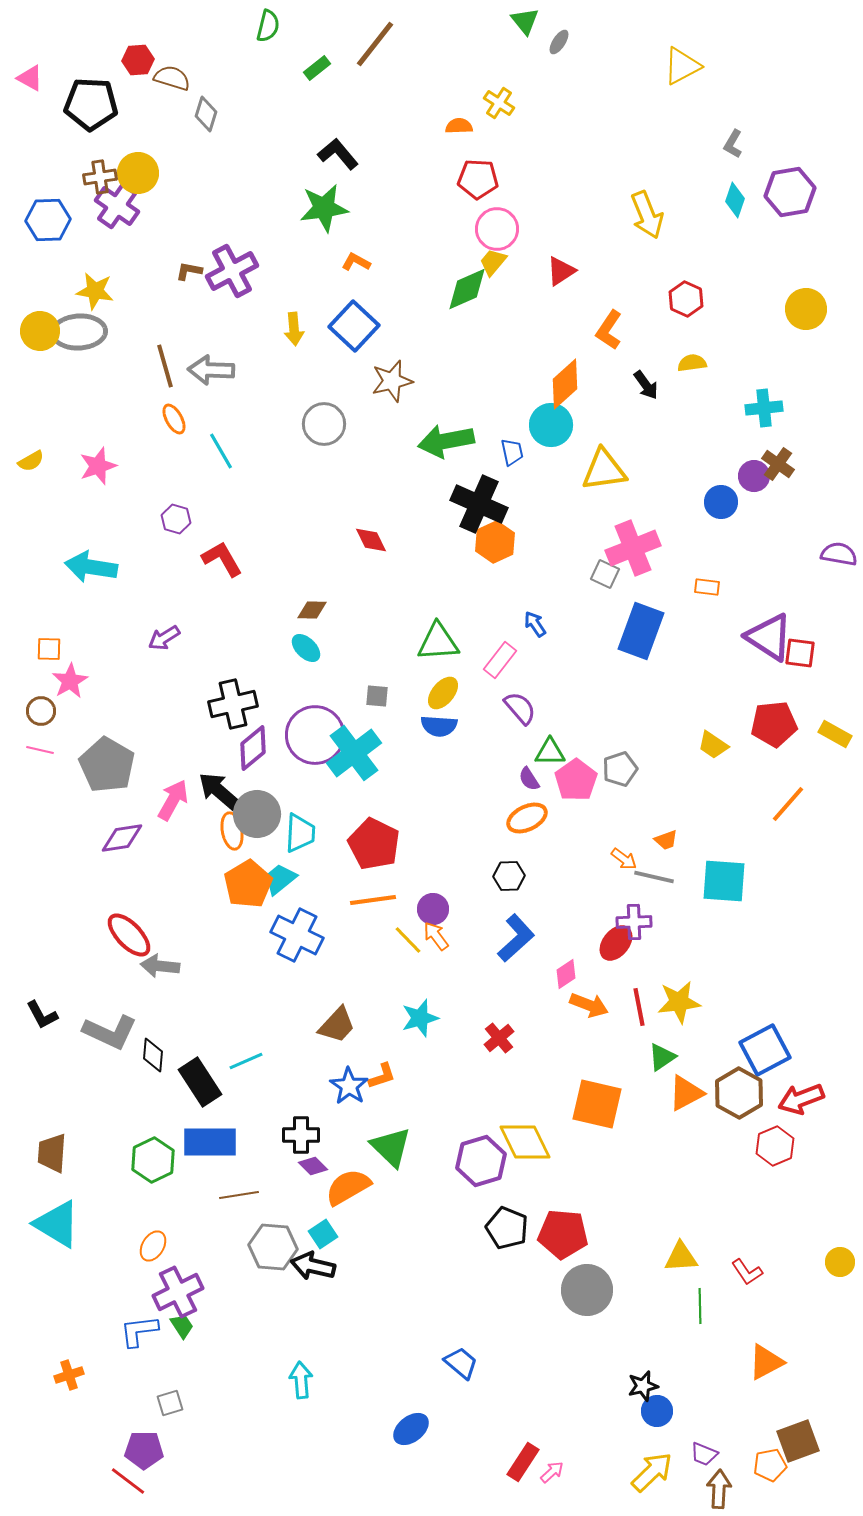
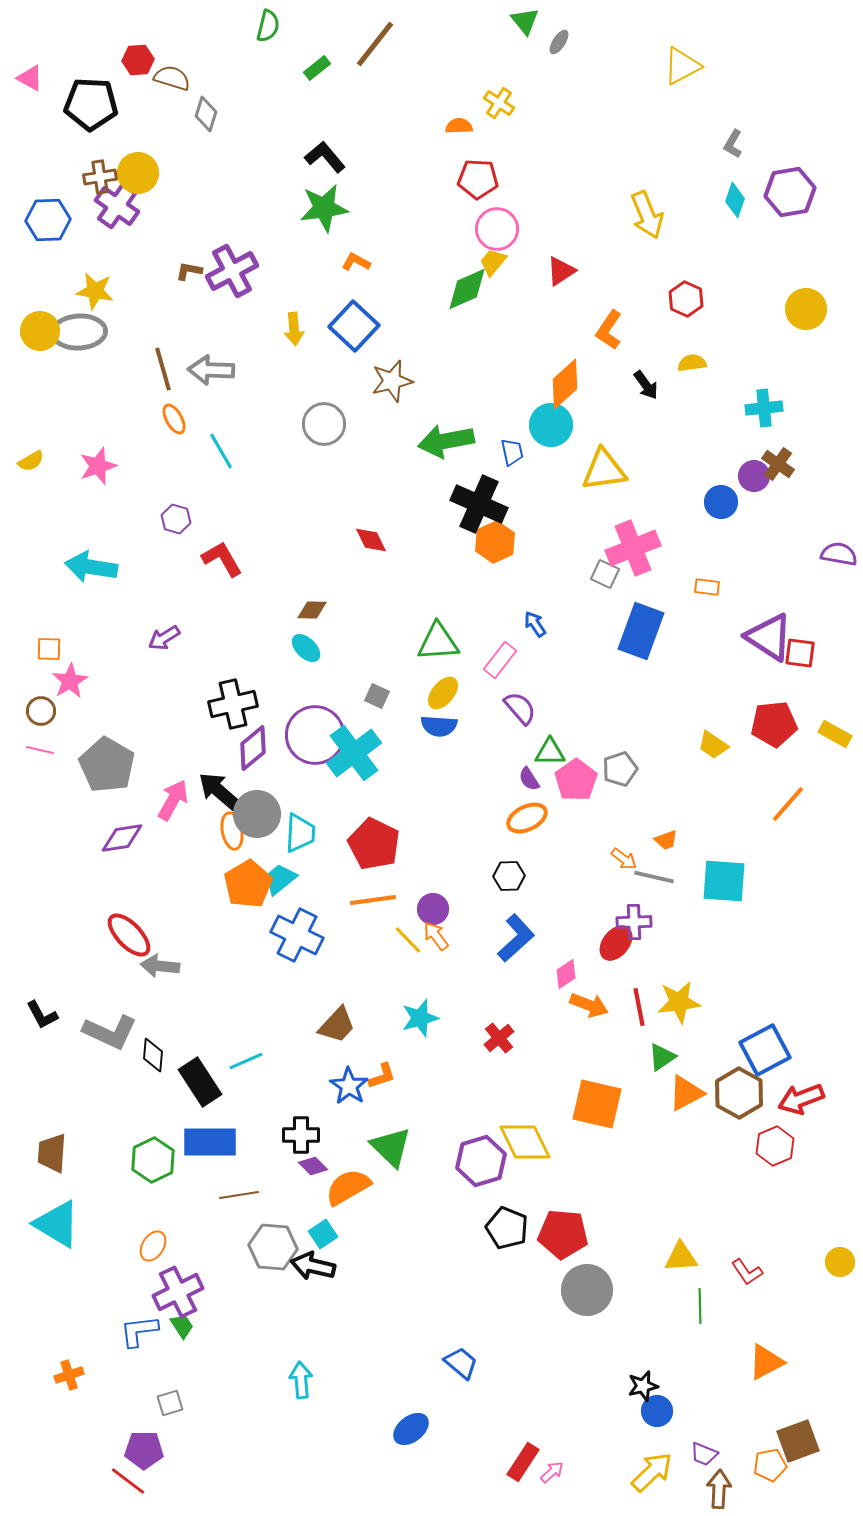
black L-shape at (338, 154): moved 13 px left, 3 px down
brown line at (165, 366): moved 2 px left, 3 px down
gray square at (377, 696): rotated 20 degrees clockwise
